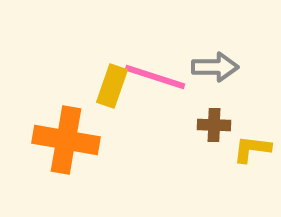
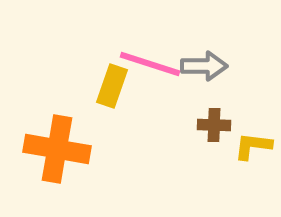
gray arrow: moved 11 px left, 1 px up
pink line: moved 5 px left, 13 px up
orange cross: moved 9 px left, 9 px down
yellow L-shape: moved 1 px right, 3 px up
